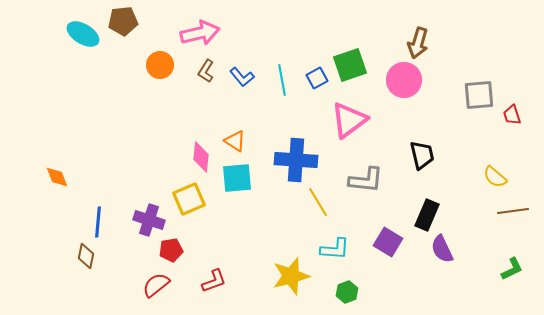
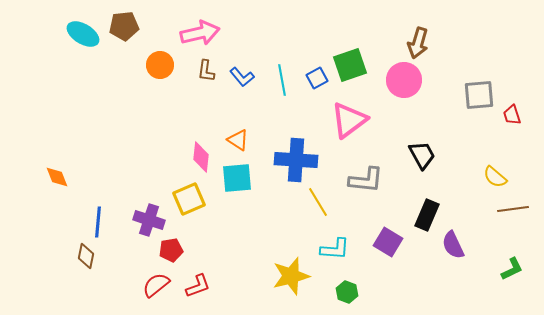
brown pentagon: moved 1 px right, 5 px down
brown L-shape: rotated 25 degrees counterclockwise
orange triangle: moved 3 px right, 1 px up
black trapezoid: rotated 16 degrees counterclockwise
brown line: moved 2 px up
purple semicircle: moved 11 px right, 4 px up
red L-shape: moved 16 px left, 5 px down
green hexagon: rotated 20 degrees counterclockwise
